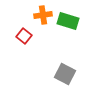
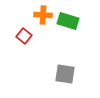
orange cross: rotated 12 degrees clockwise
gray square: rotated 20 degrees counterclockwise
